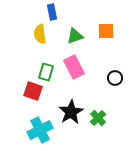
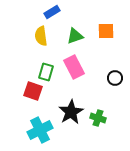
blue rectangle: rotated 70 degrees clockwise
yellow semicircle: moved 1 px right, 2 px down
green cross: rotated 28 degrees counterclockwise
